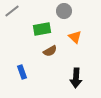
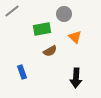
gray circle: moved 3 px down
